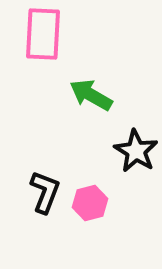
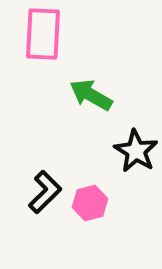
black L-shape: rotated 24 degrees clockwise
